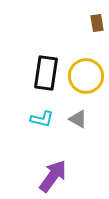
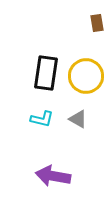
purple arrow: rotated 116 degrees counterclockwise
